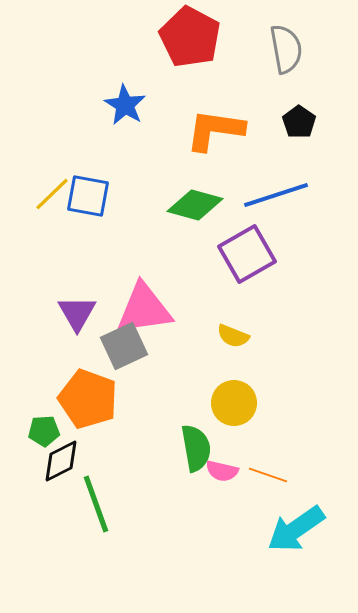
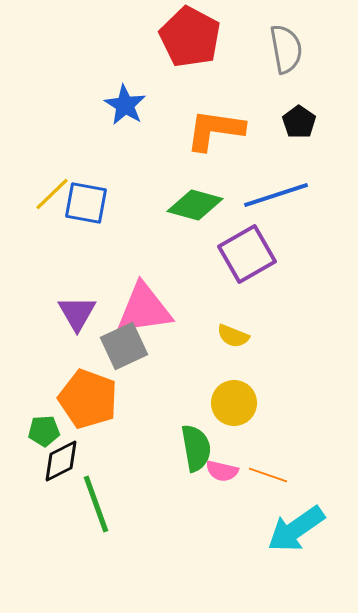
blue square: moved 2 px left, 7 px down
